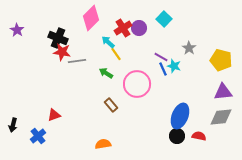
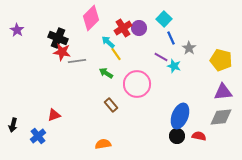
blue line: moved 8 px right, 31 px up
